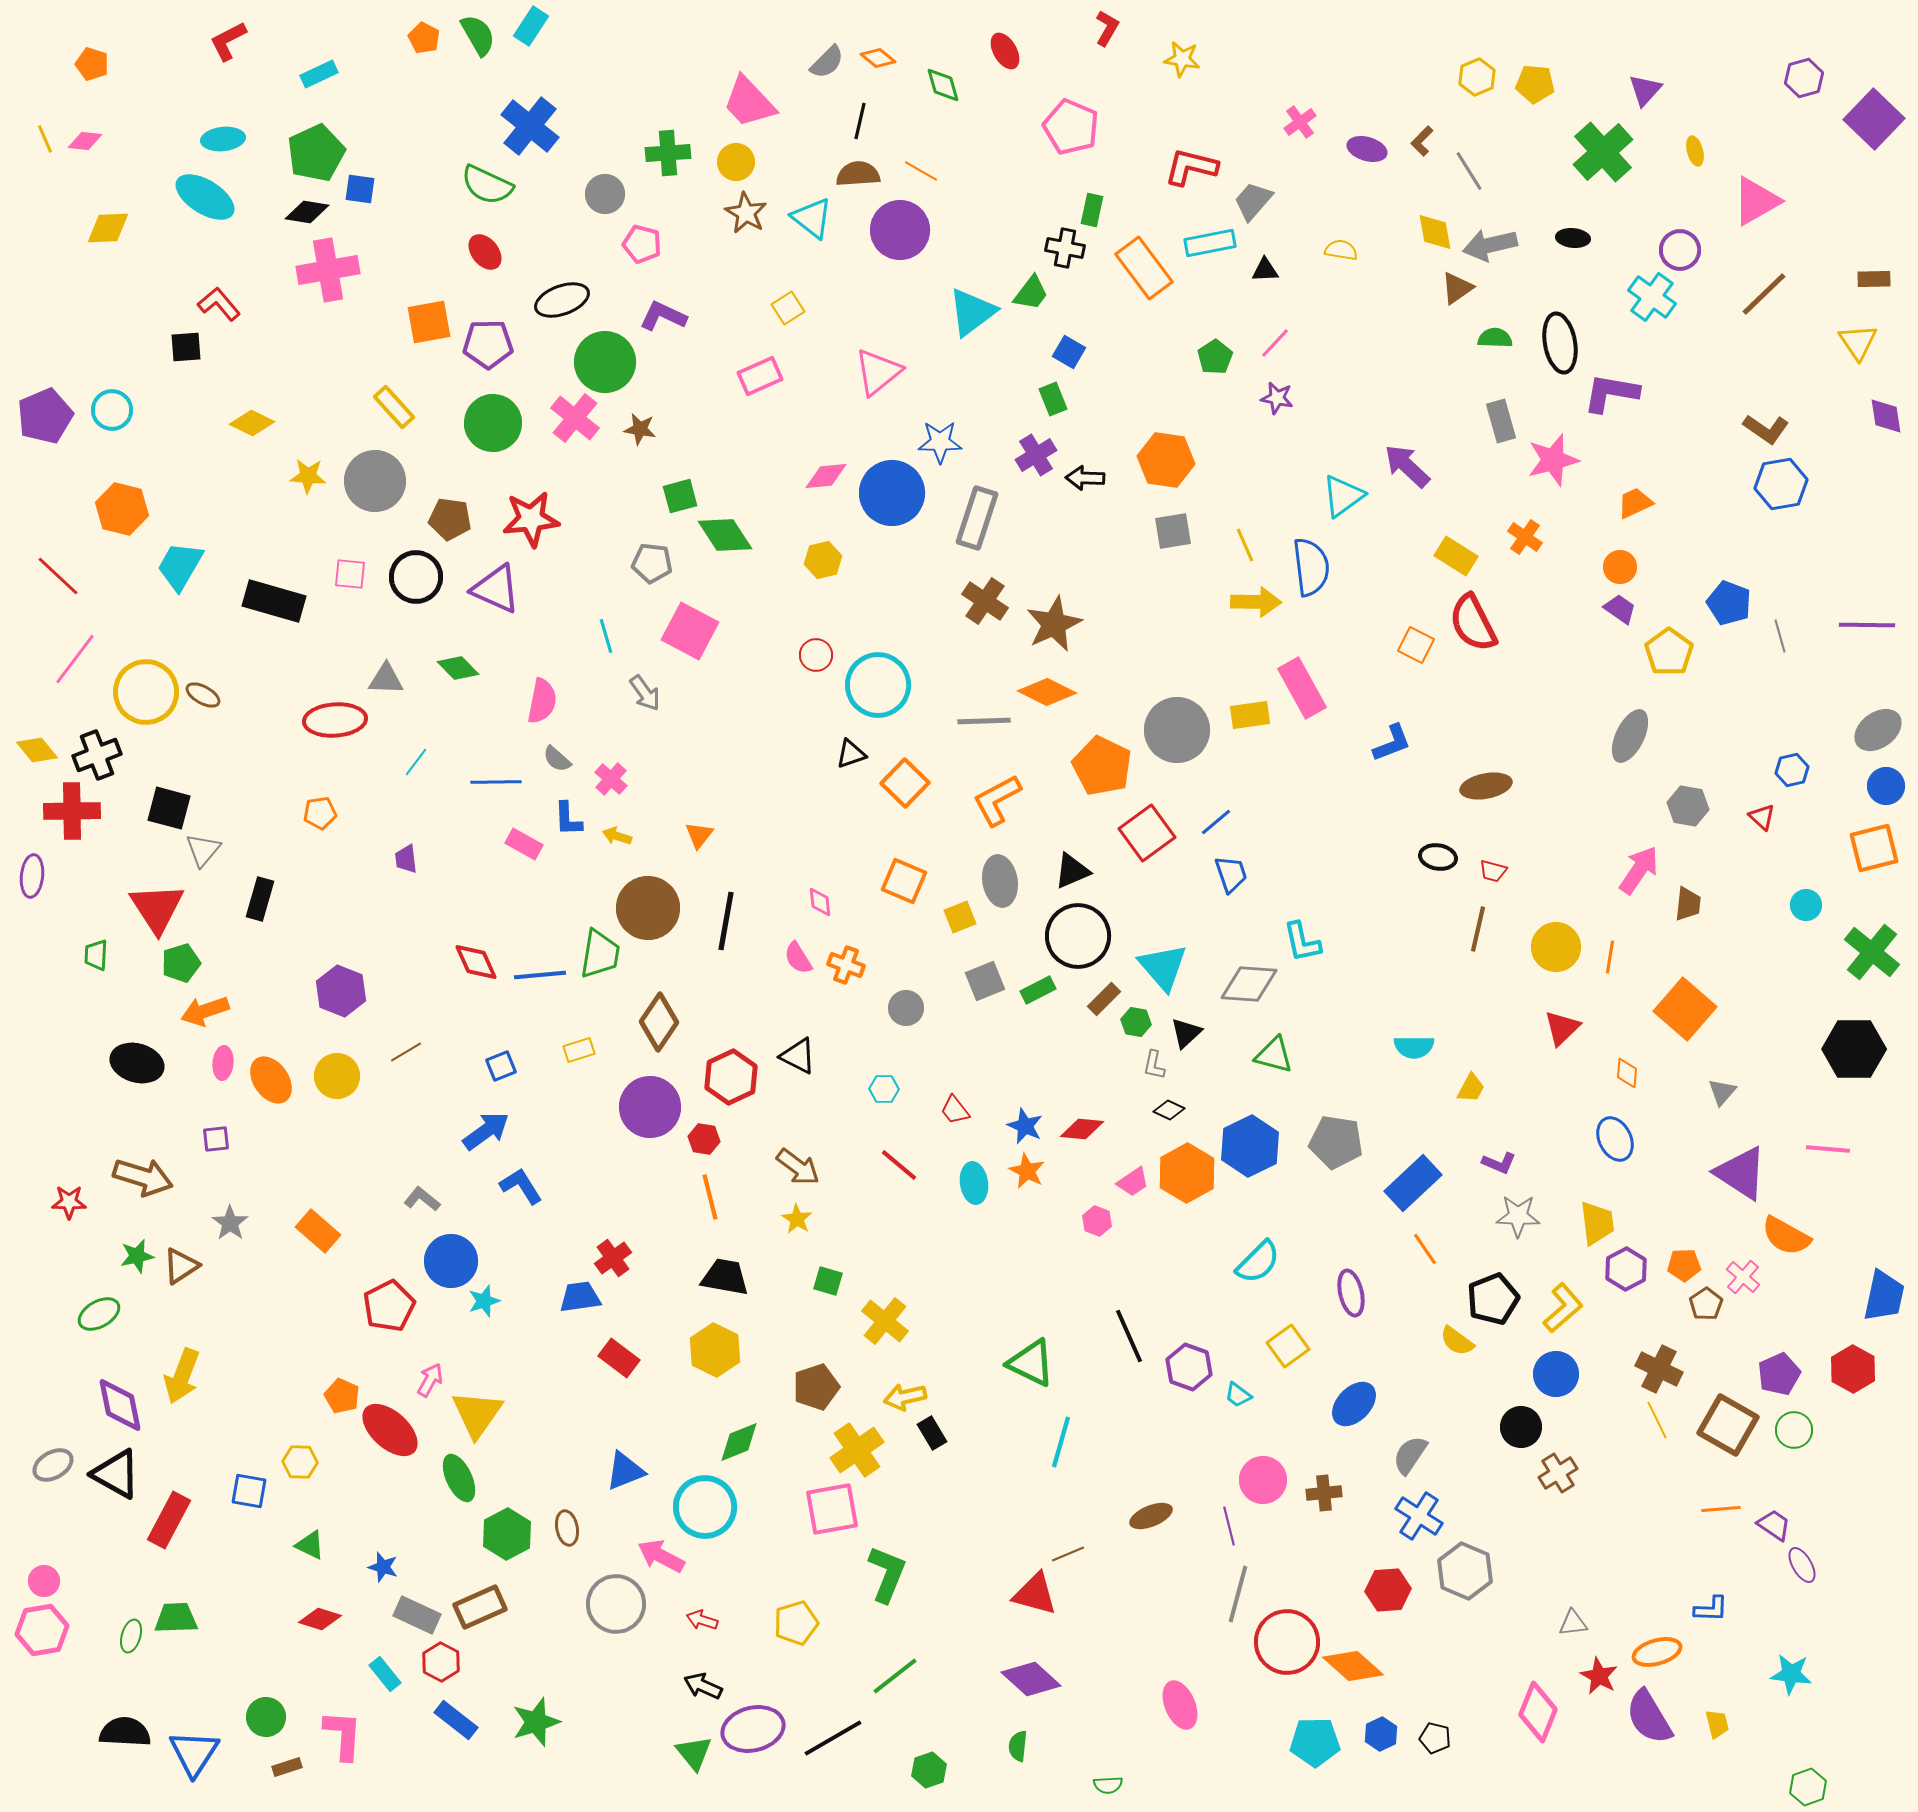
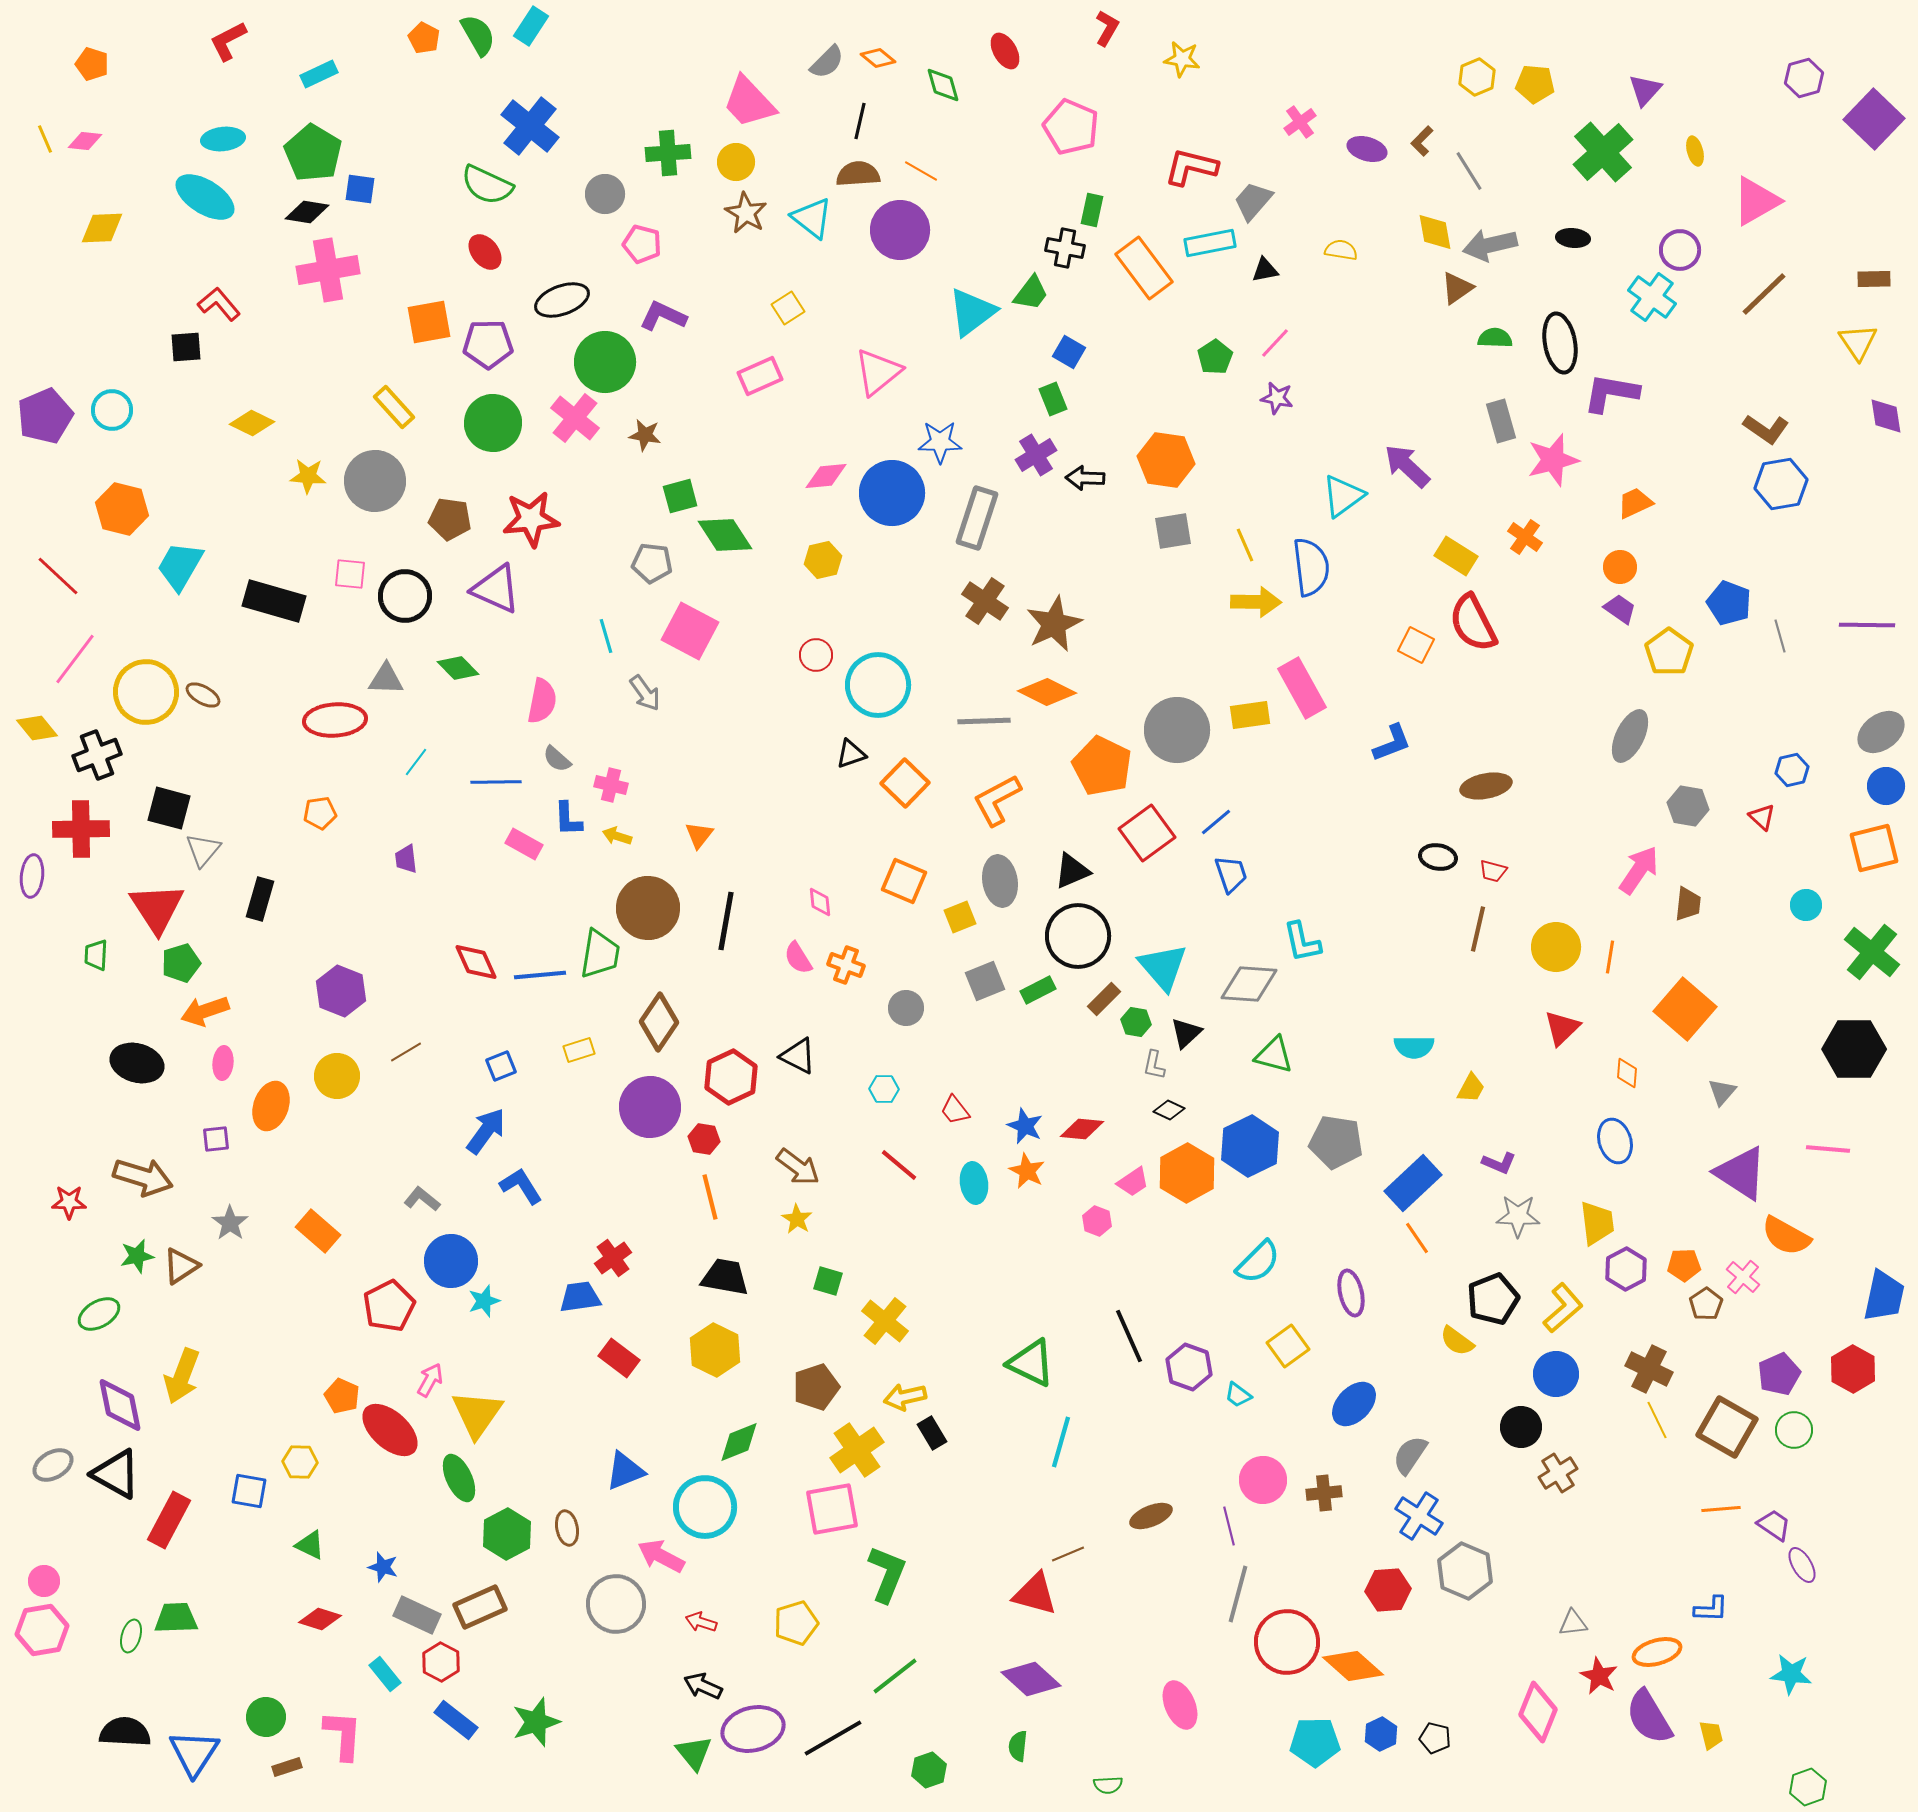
green pentagon at (316, 153): moved 3 px left; rotated 16 degrees counterclockwise
yellow diamond at (108, 228): moved 6 px left
black triangle at (1265, 270): rotated 8 degrees counterclockwise
brown star at (640, 429): moved 5 px right, 6 px down
black circle at (416, 577): moved 11 px left, 19 px down
gray ellipse at (1878, 730): moved 3 px right, 2 px down
yellow diamond at (37, 750): moved 22 px up
pink cross at (611, 779): moved 6 px down; rotated 28 degrees counterclockwise
red cross at (72, 811): moved 9 px right, 18 px down
orange ellipse at (271, 1080): moved 26 px down; rotated 54 degrees clockwise
blue arrow at (486, 1131): rotated 18 degrees counterclockwise
blue ellipse at (1615, 1139): moved 2 px down; rotated 9 degrees clockwise
orange line at (1425, 1249): moved 8 px left, 11 px up
brown cross at (1659, 1369): moved 10 px left
brown square at (1728, 1425): moved 1 px left, 2 px down
red arrow at (702, 1620): moved 1 px left, 2 px down
yellow trapezoid at (1717, 1724): moved 6 px left, 11 px down
